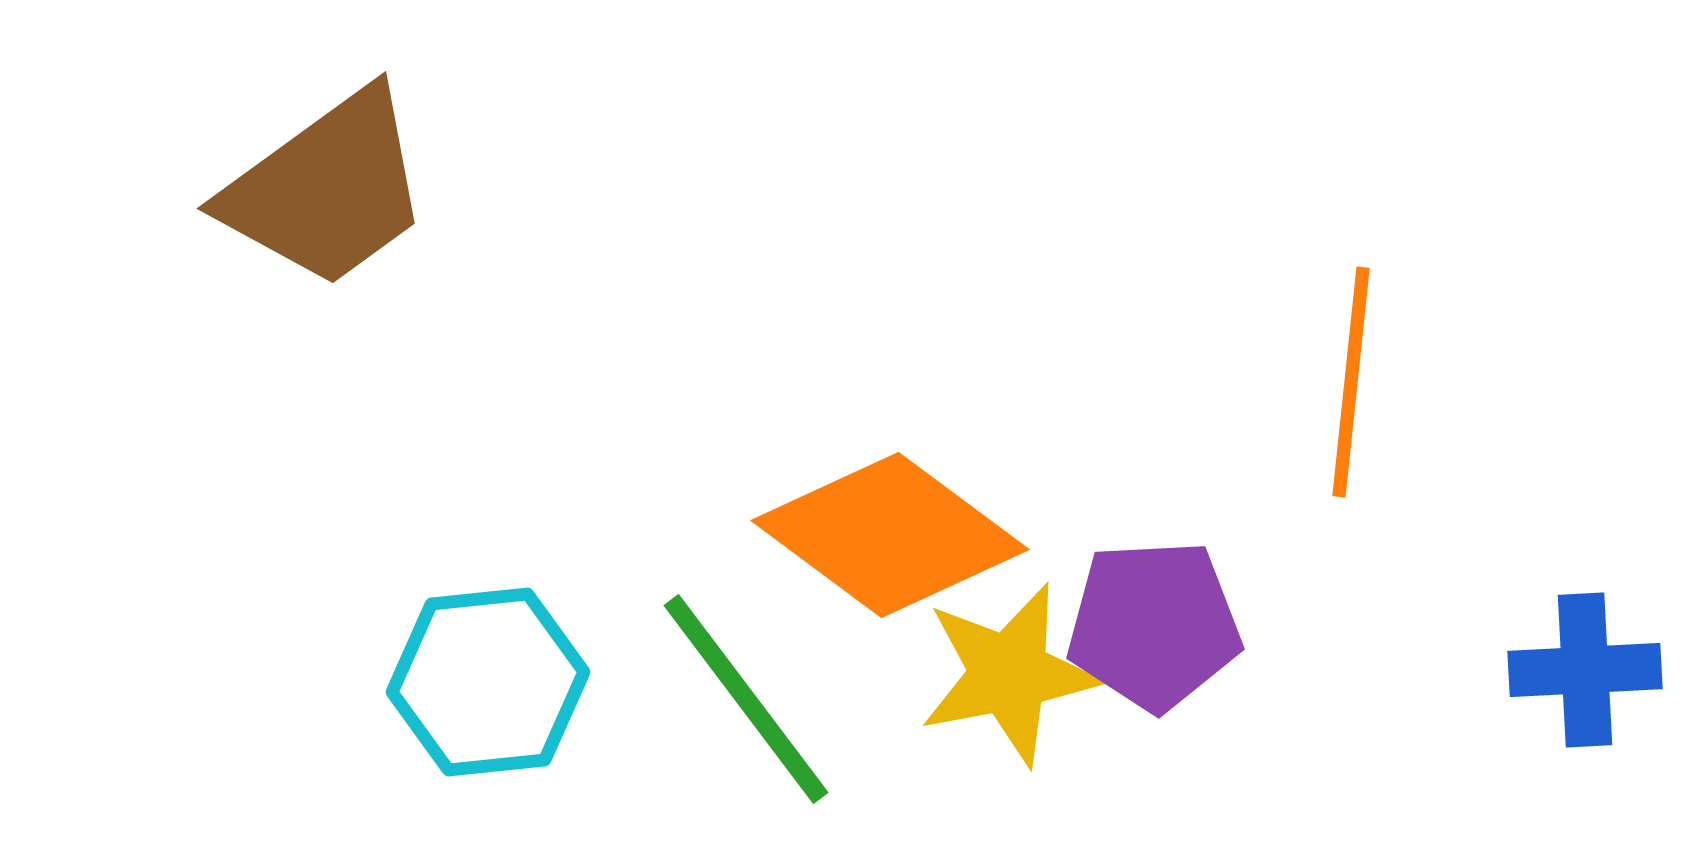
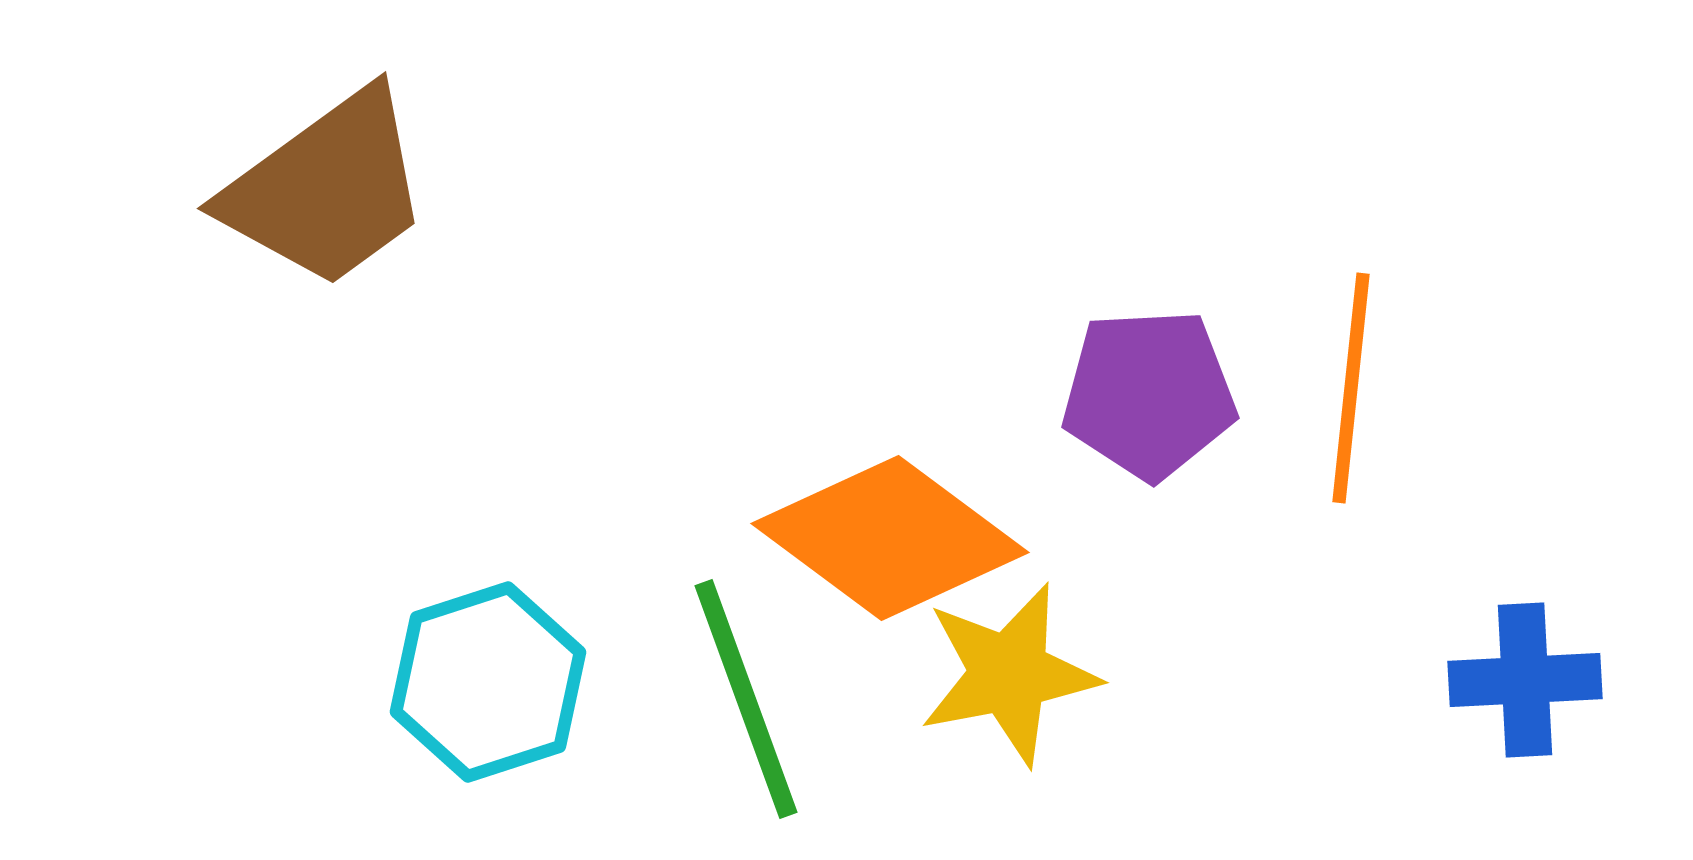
orange line: moved 6 px down
orange diamond: moved 3 px down
purple pentagon: moved 5 px left, 231 px up
blue cross: moved 60 px left, 10 px down
cyan hexagon: rotated 12 degrees counterclockwise
green line: rotated 17 degrees clockwise
